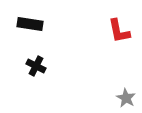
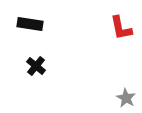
red L-shape: moved 2 px right, 3 px up
black cross: rotated 12 degrees clockwise
